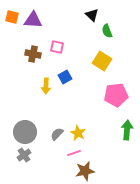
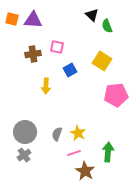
orange square: moved 2 px down
green semicircle: moved 5 px up
brown cross: rotated 21 degrees counterclockwise
blue square: moved 5 px right, 7 px up
green arrow: moved 19 px left, 22 px down
gray semicircle: rotated 24 degrees counterclockwise
brown star: rotated 30 degrees counterclockwise
